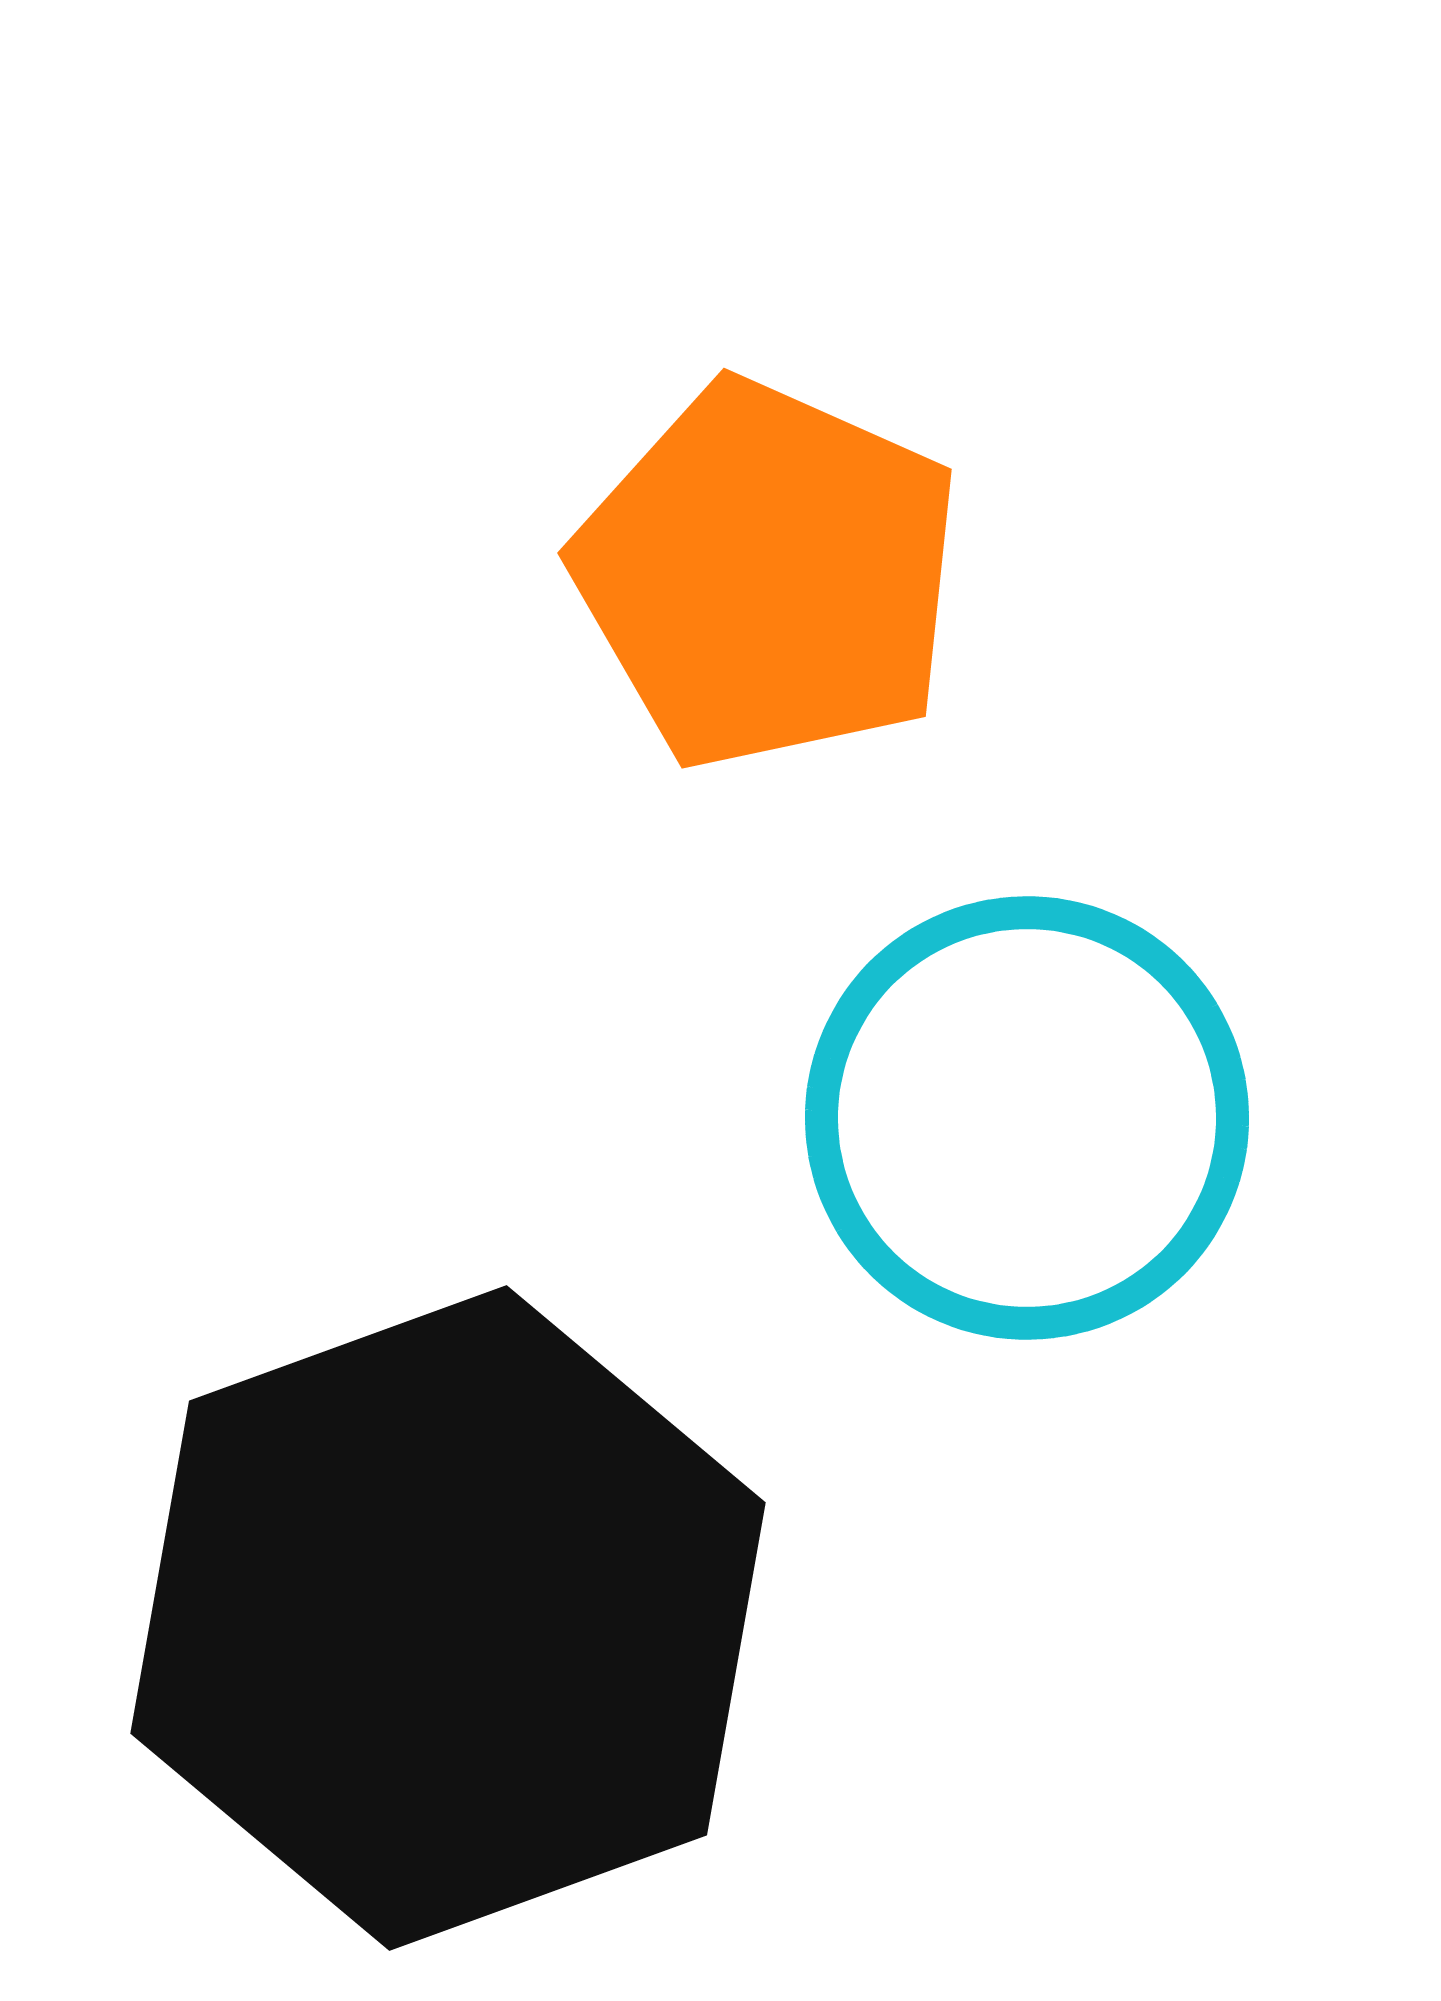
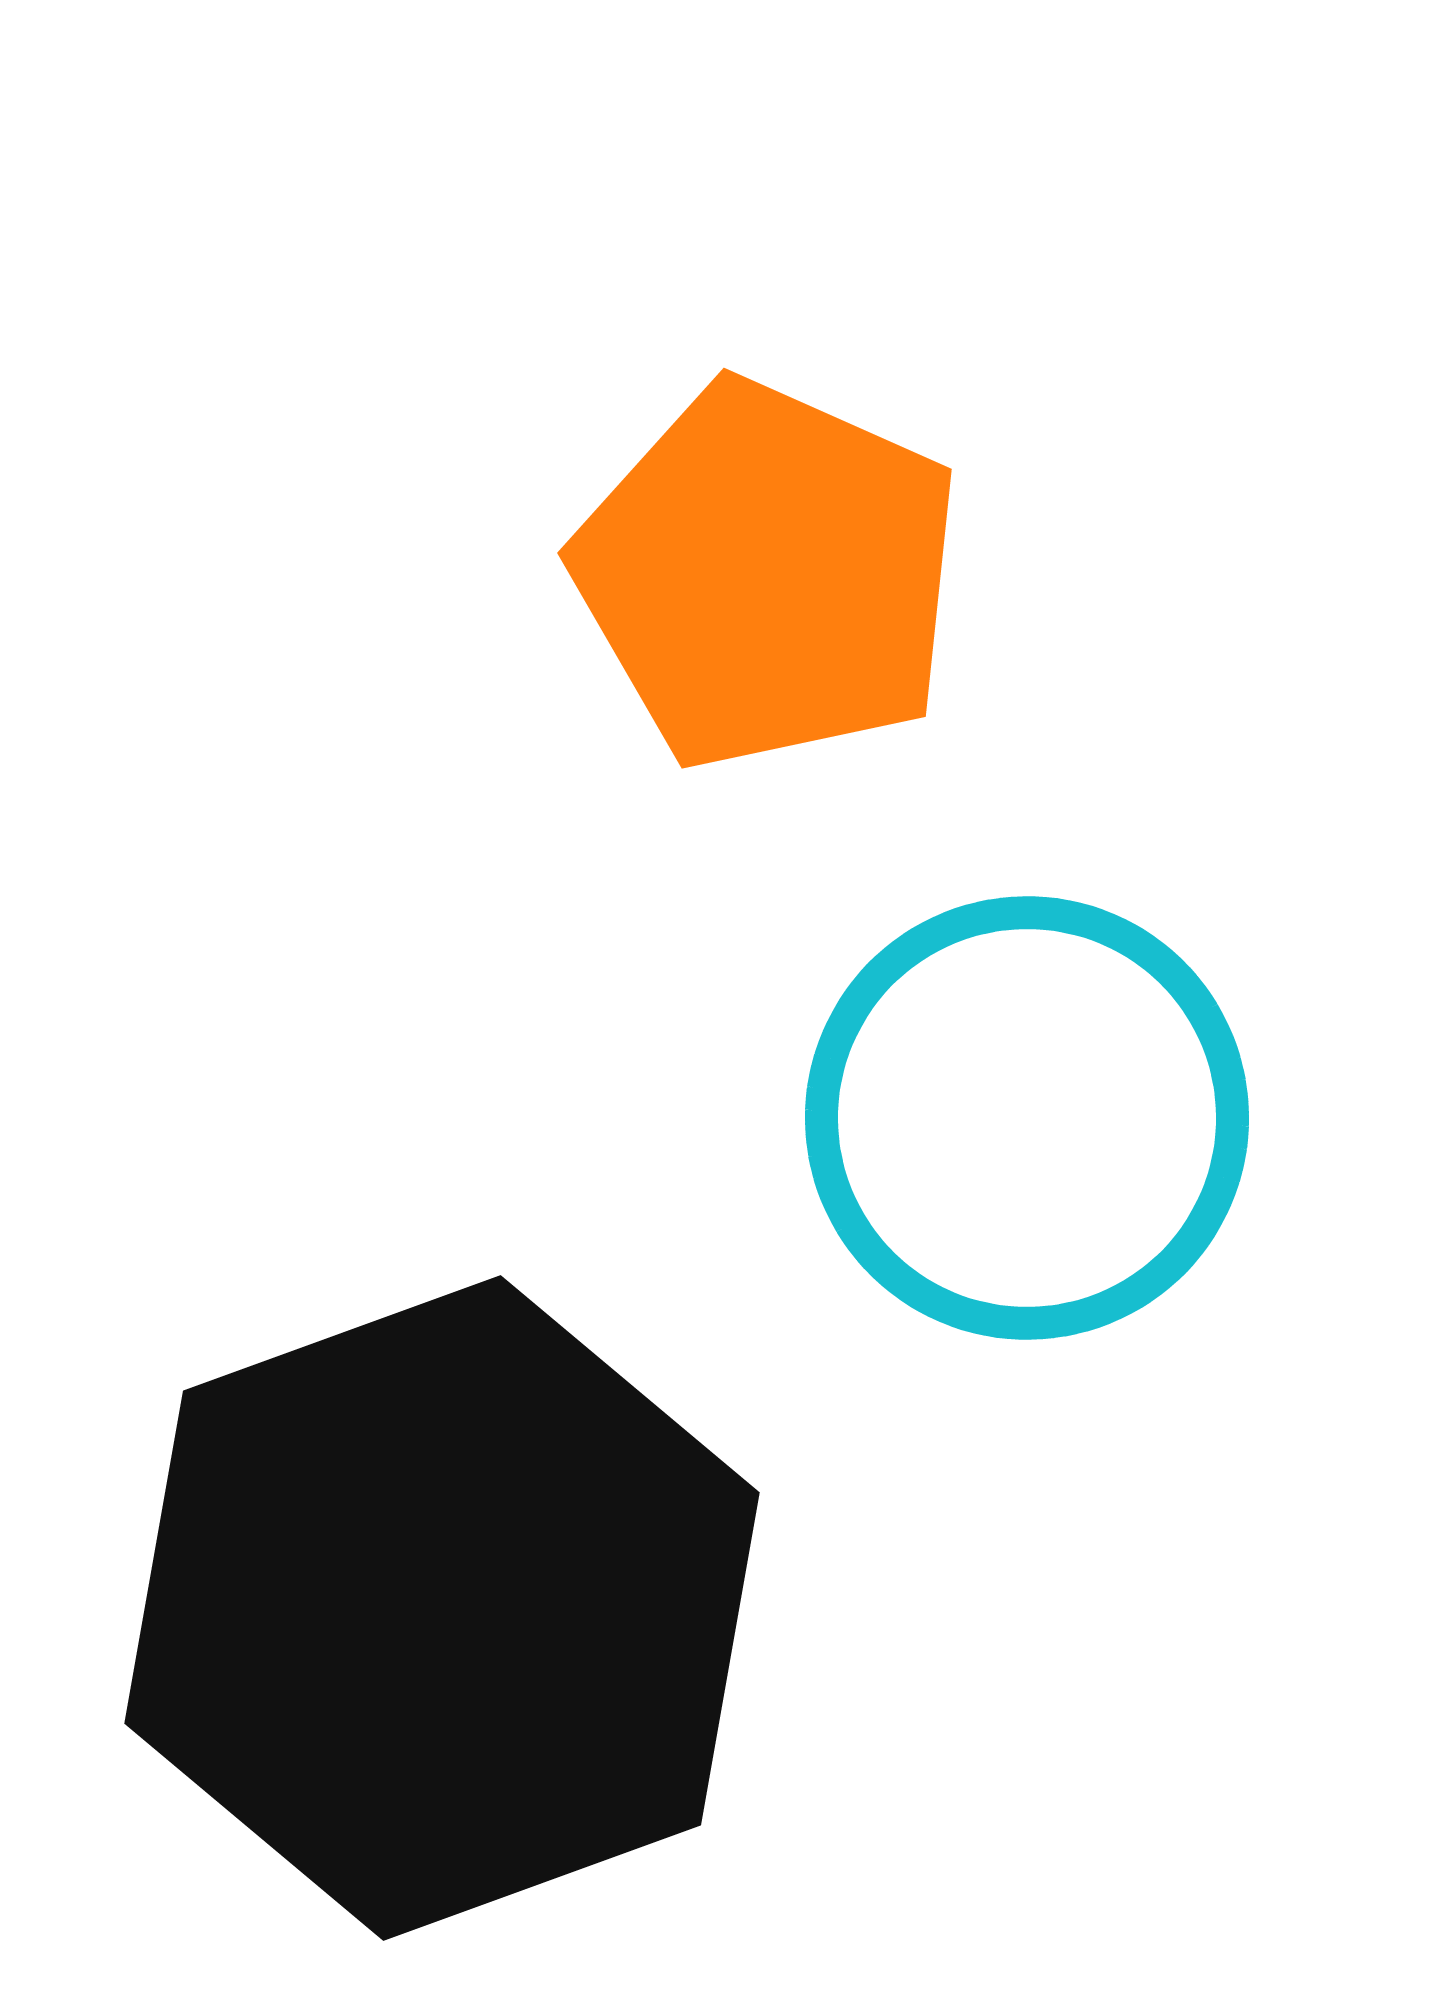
black hexagon: moved 6 px left, 10 px up
